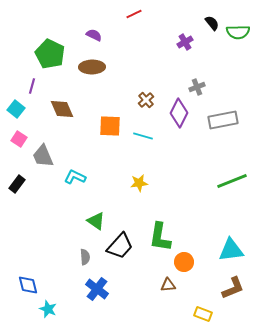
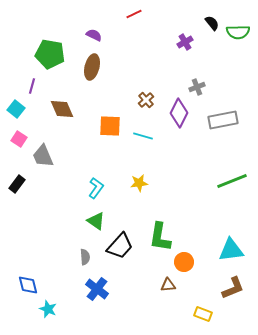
green pentagon: rotated 16 degrees counterclockwise
brown ellipse: rotated 75 degrees counterclockwise
cyan L-shape: moved 21 px right, 11 px down; rotated 100 degrees clockwise
